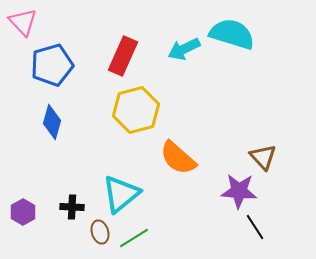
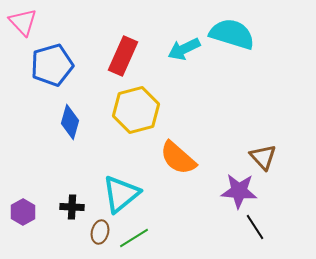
blue diamond: moved 18 px right
brown ellipse: rotated 30 degrees clockwise
